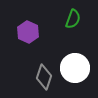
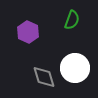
green semicircle: moved 1 px left, 1 px down
gray diamond: rotated 35 degrees counterclockwise
